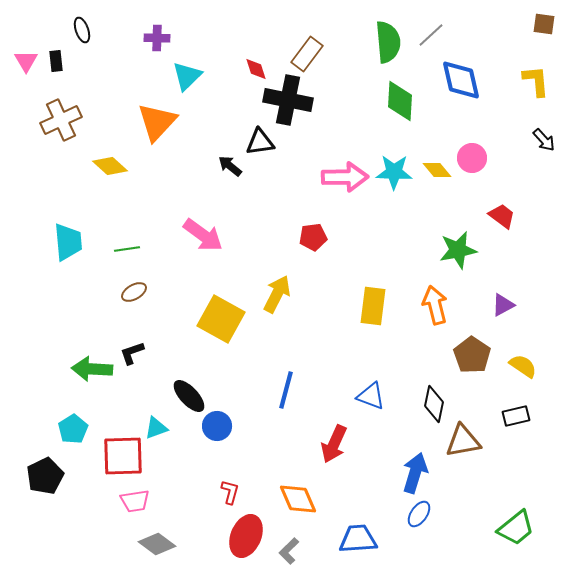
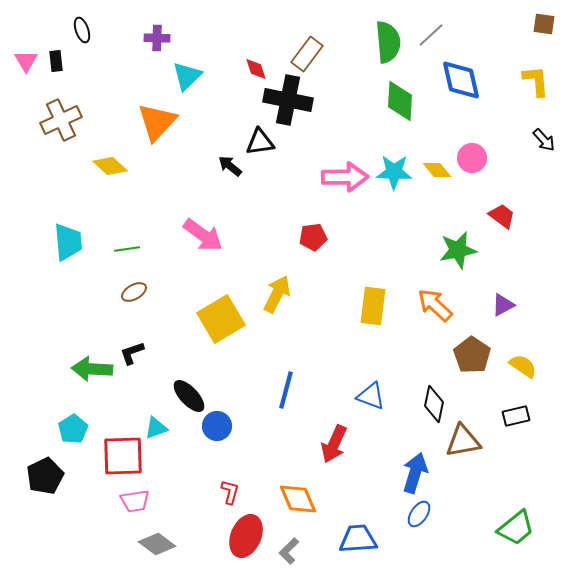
orange arrow at (435, 305): rotated 33 degrees counterclockwise
yellow square at (221, 319): rotated 30 degrees clockwise
